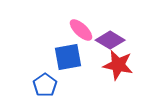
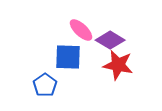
blue square: rotated 12 degrees clockwise
